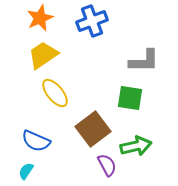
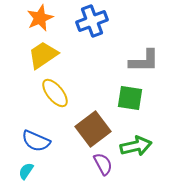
purple semicircle: moved 4 px left, 1 px up
